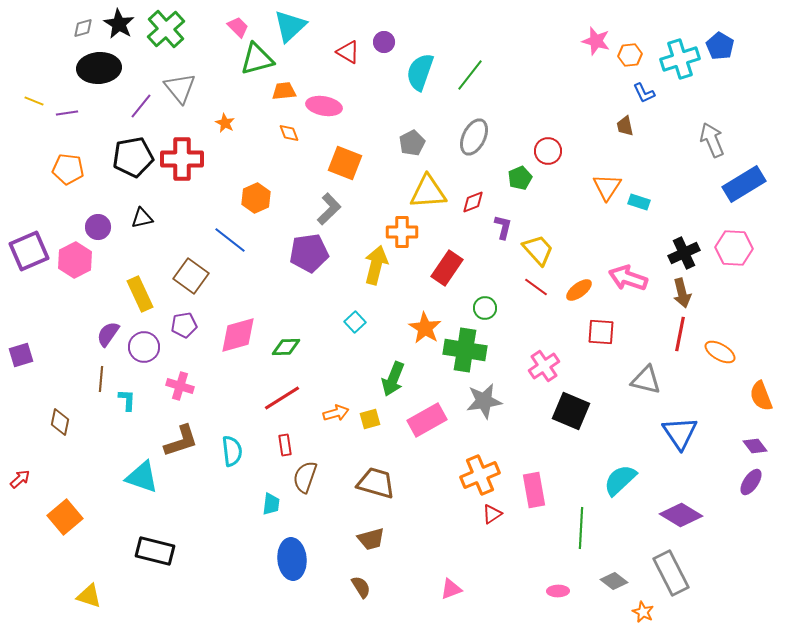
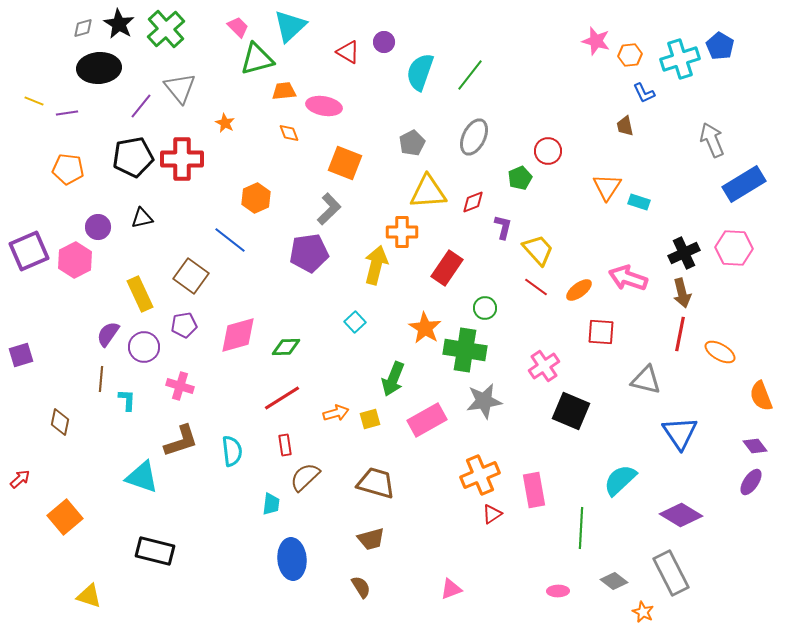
brown semicircle at (305, 477): rotated 28 degrees clockwise
